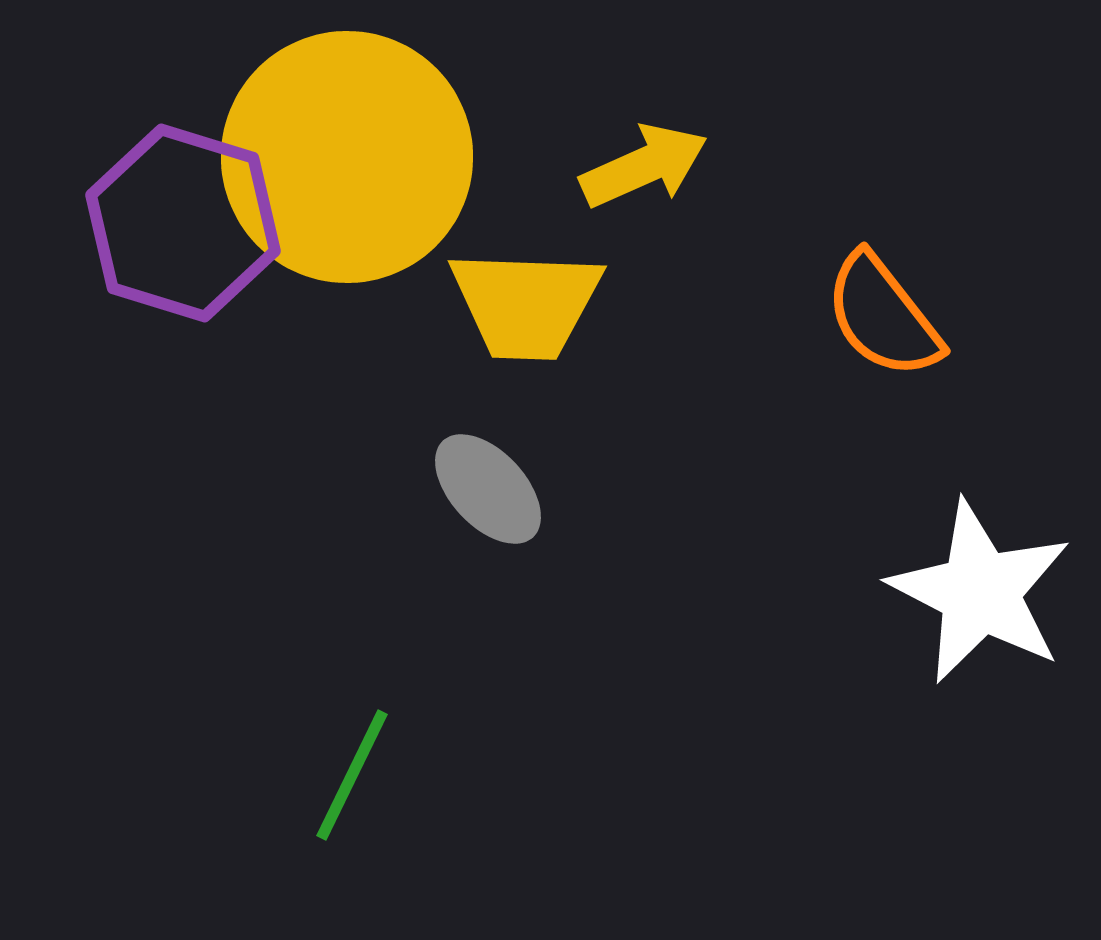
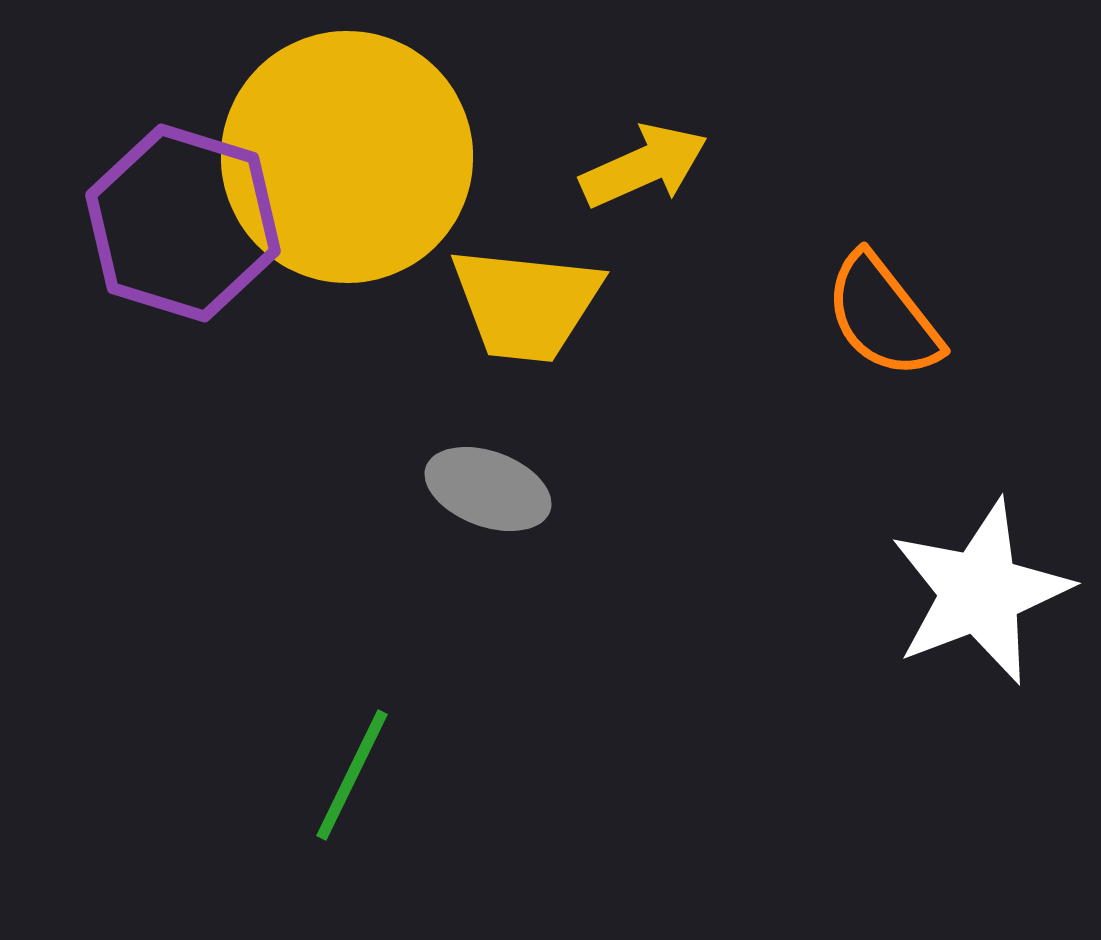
yellow trapezoid: rotated 4 degrees clockwise
gray ellipse: rotated 27 degrees counterclockwise
white star: rotated 24 degrees clockwise
